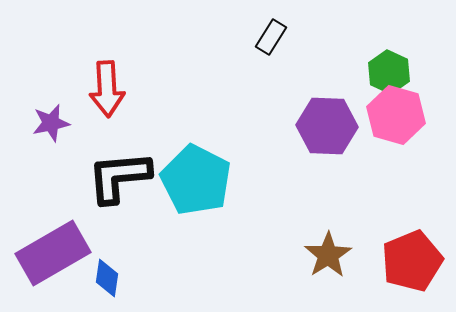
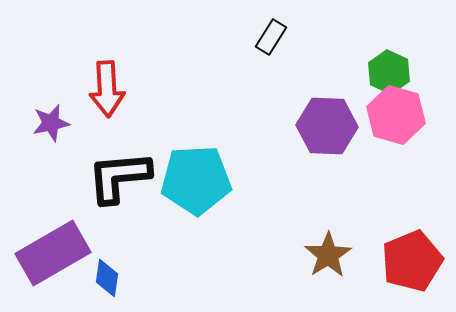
cyan pentagon: rotated 30 degrees counterclockwise
